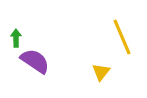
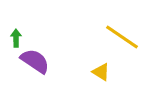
yellow line: rotated 33 degrees counterclockwise
yellow triangle: rotated 36 degrees counterclockwise
